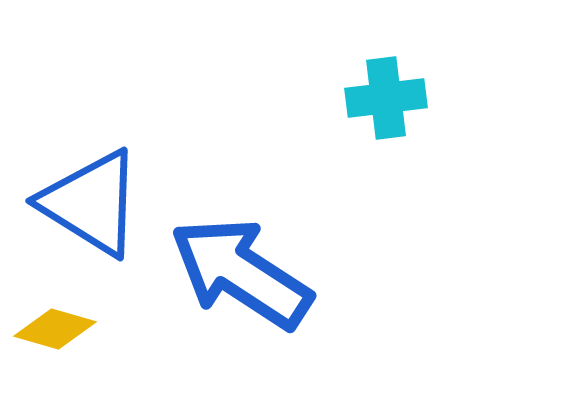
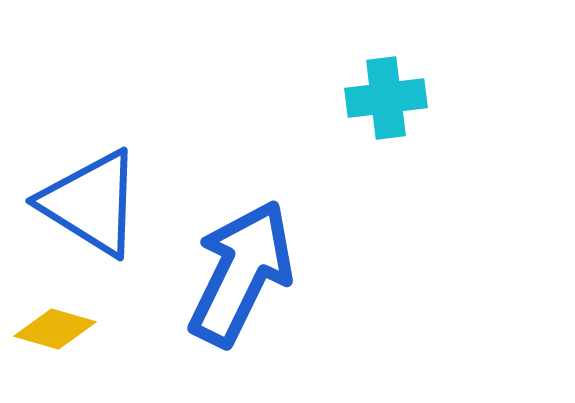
blue arrow: rotated 83 degrees clockwise
